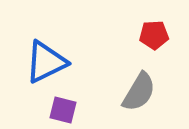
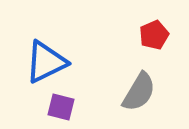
red pentagon: rotated 20 degrees counterclockwise
purple square: moved 2 px left, 3 px up
